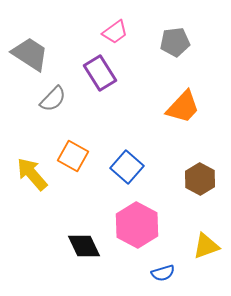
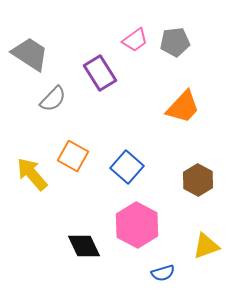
pink trapezoid: moved 20 px right, 8 px down
brown hexagon: moved 2 px left, 1 px down
